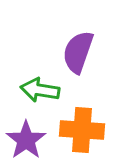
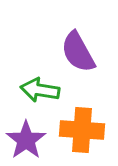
purple semicircle: rotated 48 degrees counterclockwise
